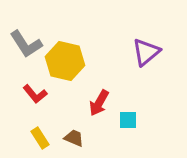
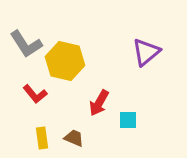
yellow rectangle: moved 2 px right; rotated 25 degrees clockwise
